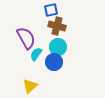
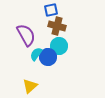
purple semicircle: moved 3 px up
cyan circle: moved 1 px right, 1 px up
blue circle: moved 6 px left, 5 px up
